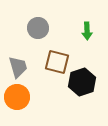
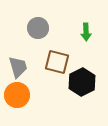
green arrow: moved 1 px left, 1 px down
black hexagon: rotated 8 degrees counterclockwise
orange circle: moved 2 px up
